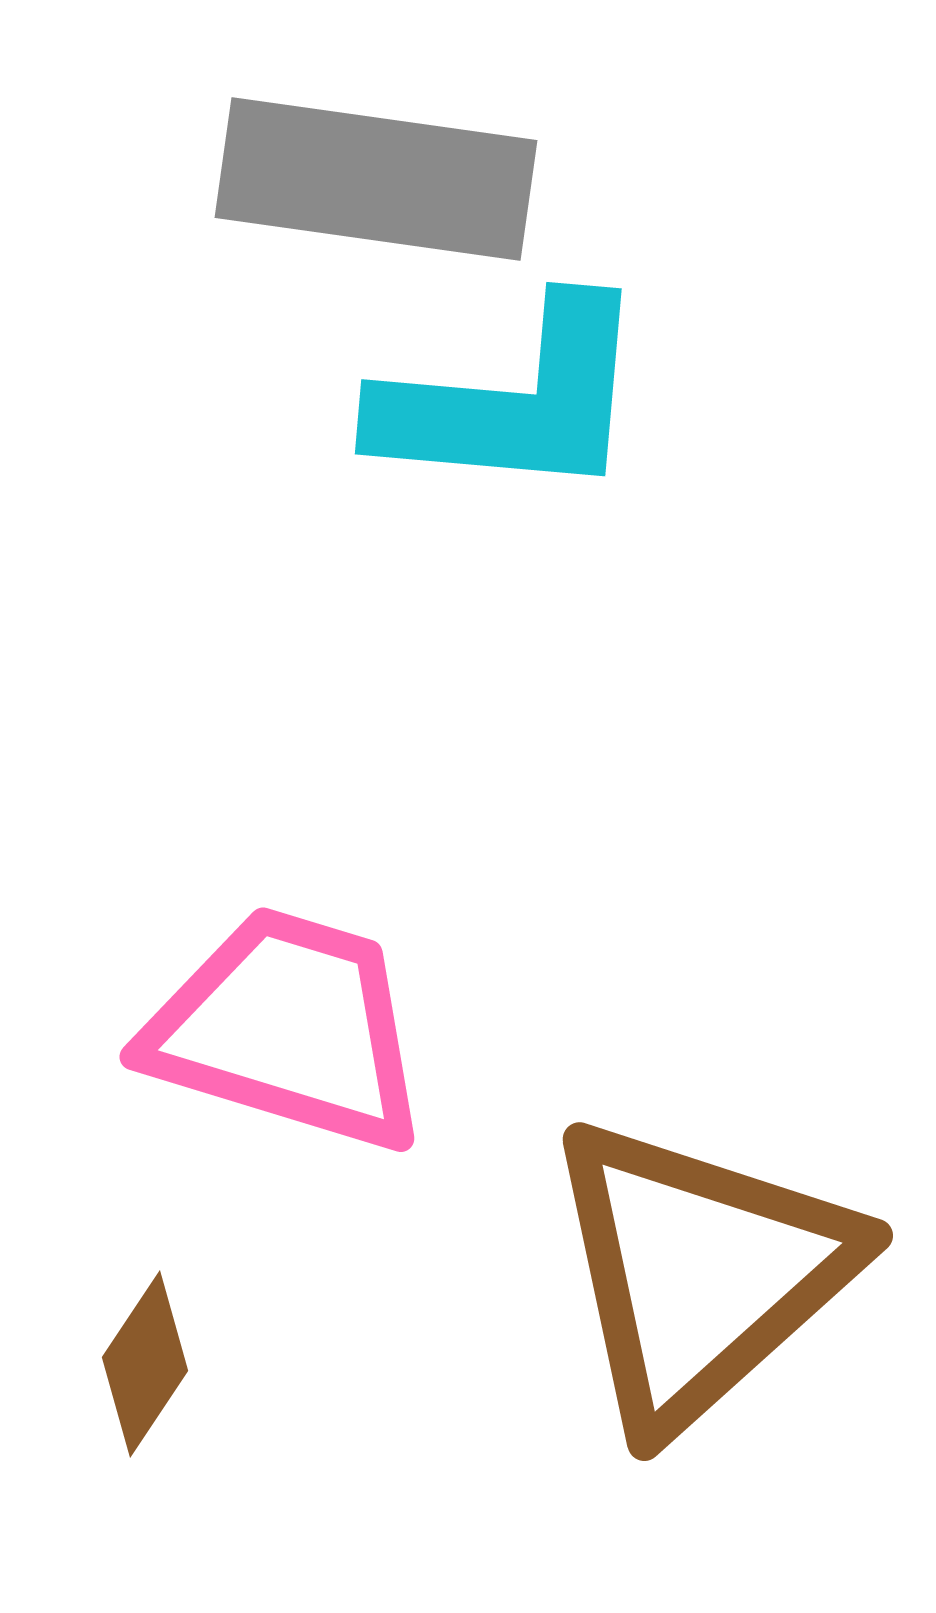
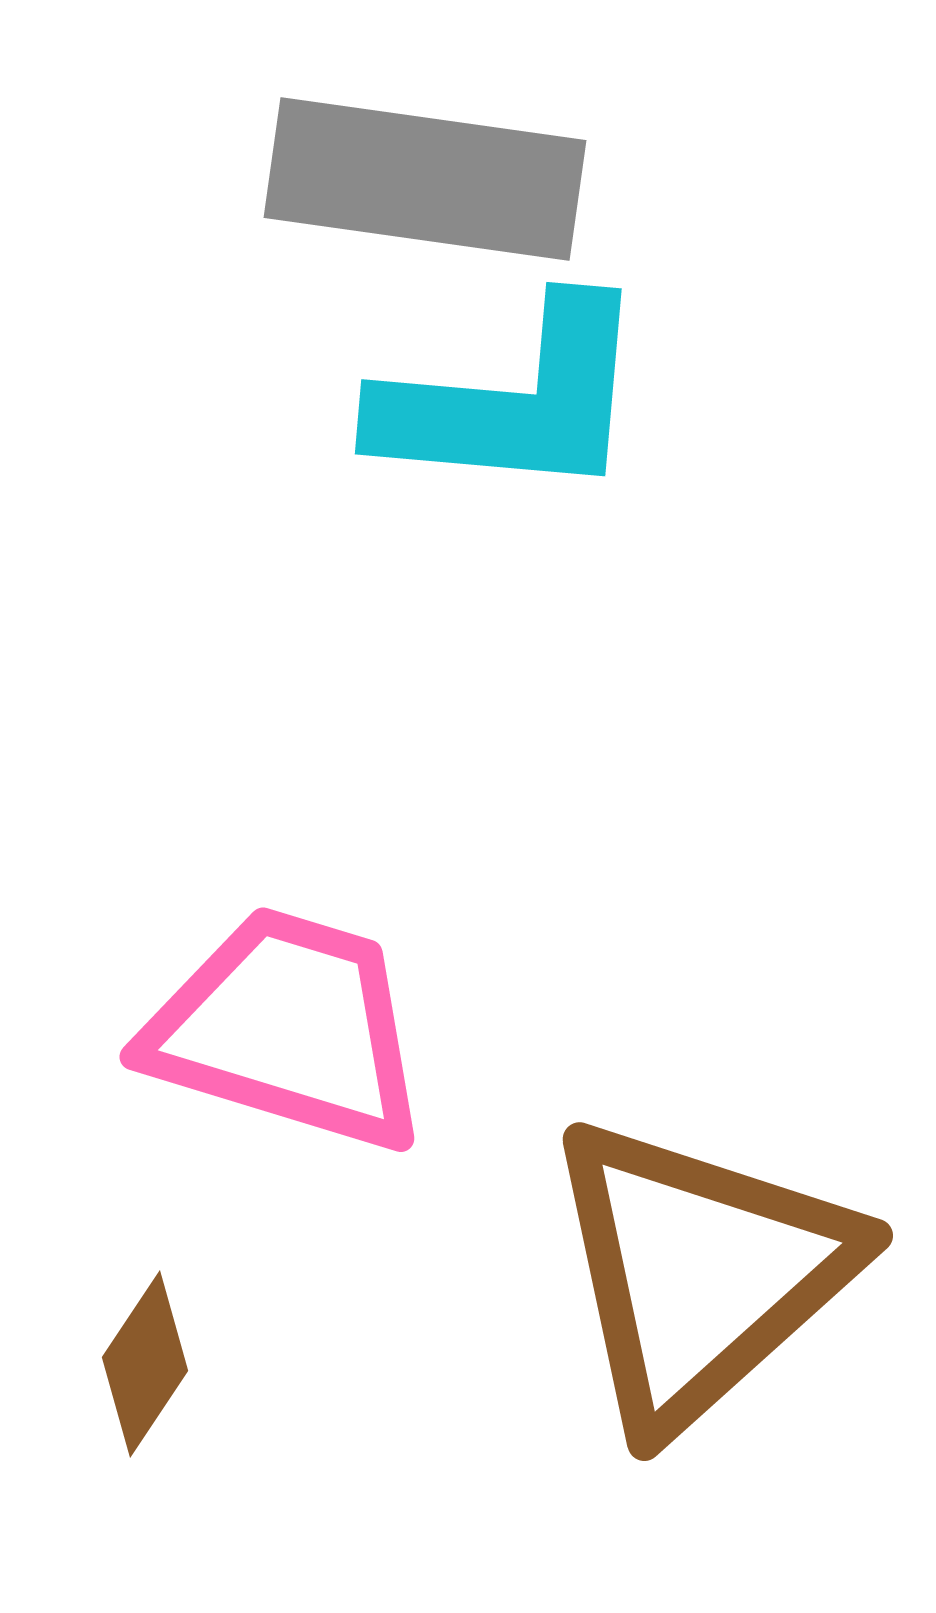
gray rectangle: moved 49 px right
